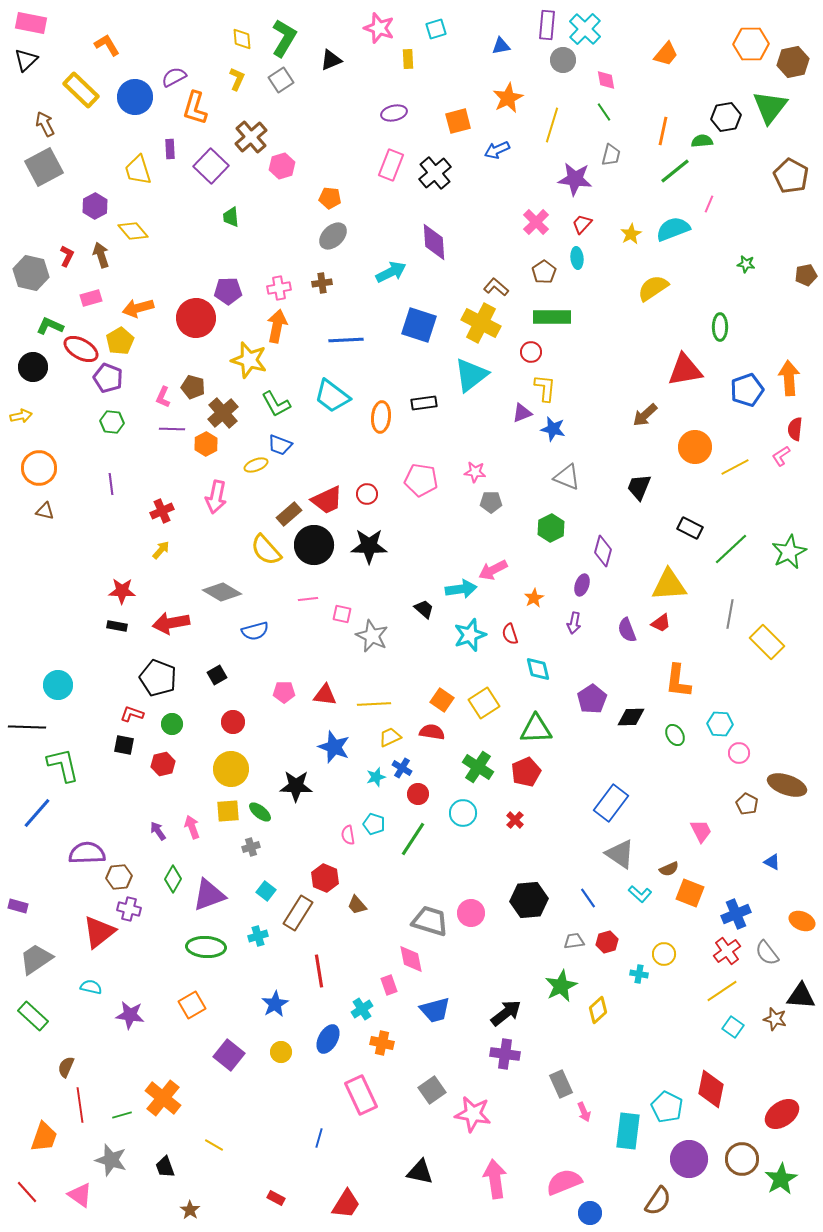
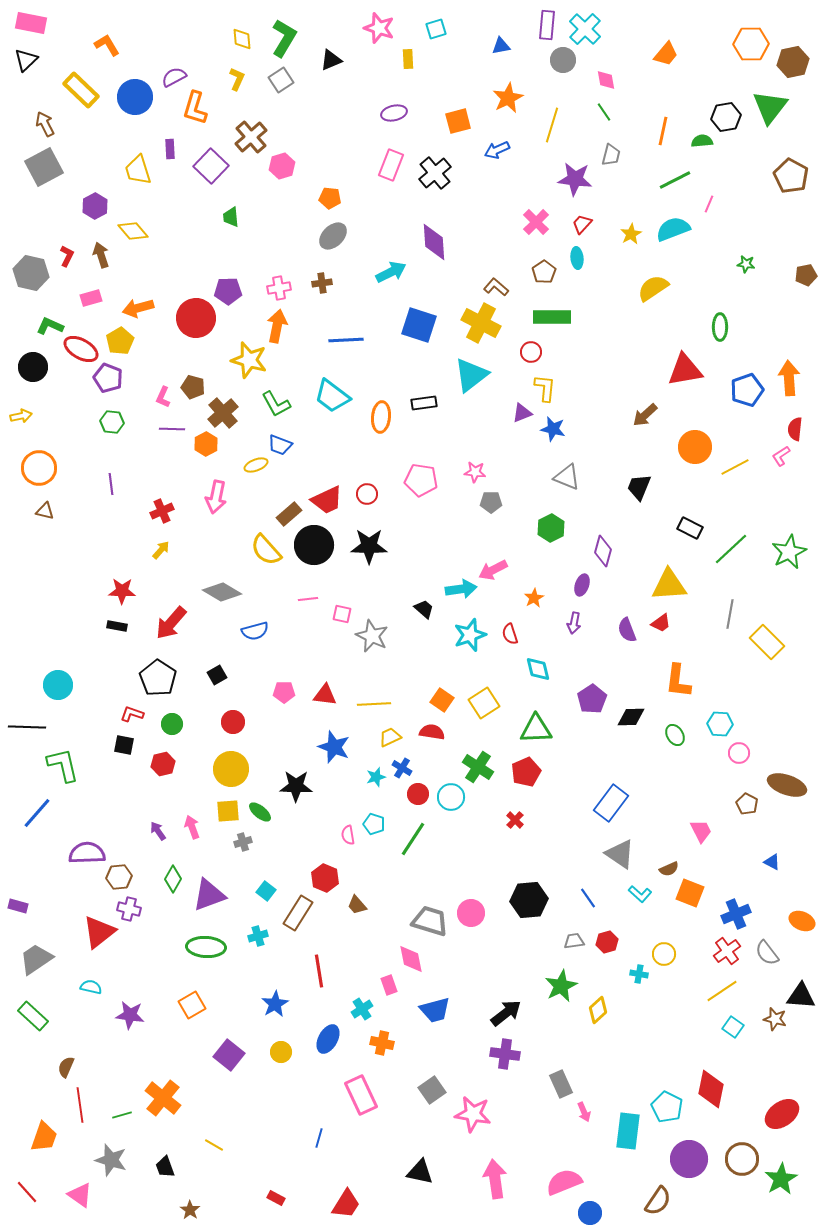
green line at (675, 171): moved 9 px down; rotated 12 degrees clockwise
red arrow at (171, 623): rotated 39 degrees counterclockwise
black pentagon at (158, 678): rotated 12 degrees clockwise
cyan circle at (463, 813): moved 12 px left, 16 px up
gray cross at (251, 847): moved 8 px left, 5 px up
